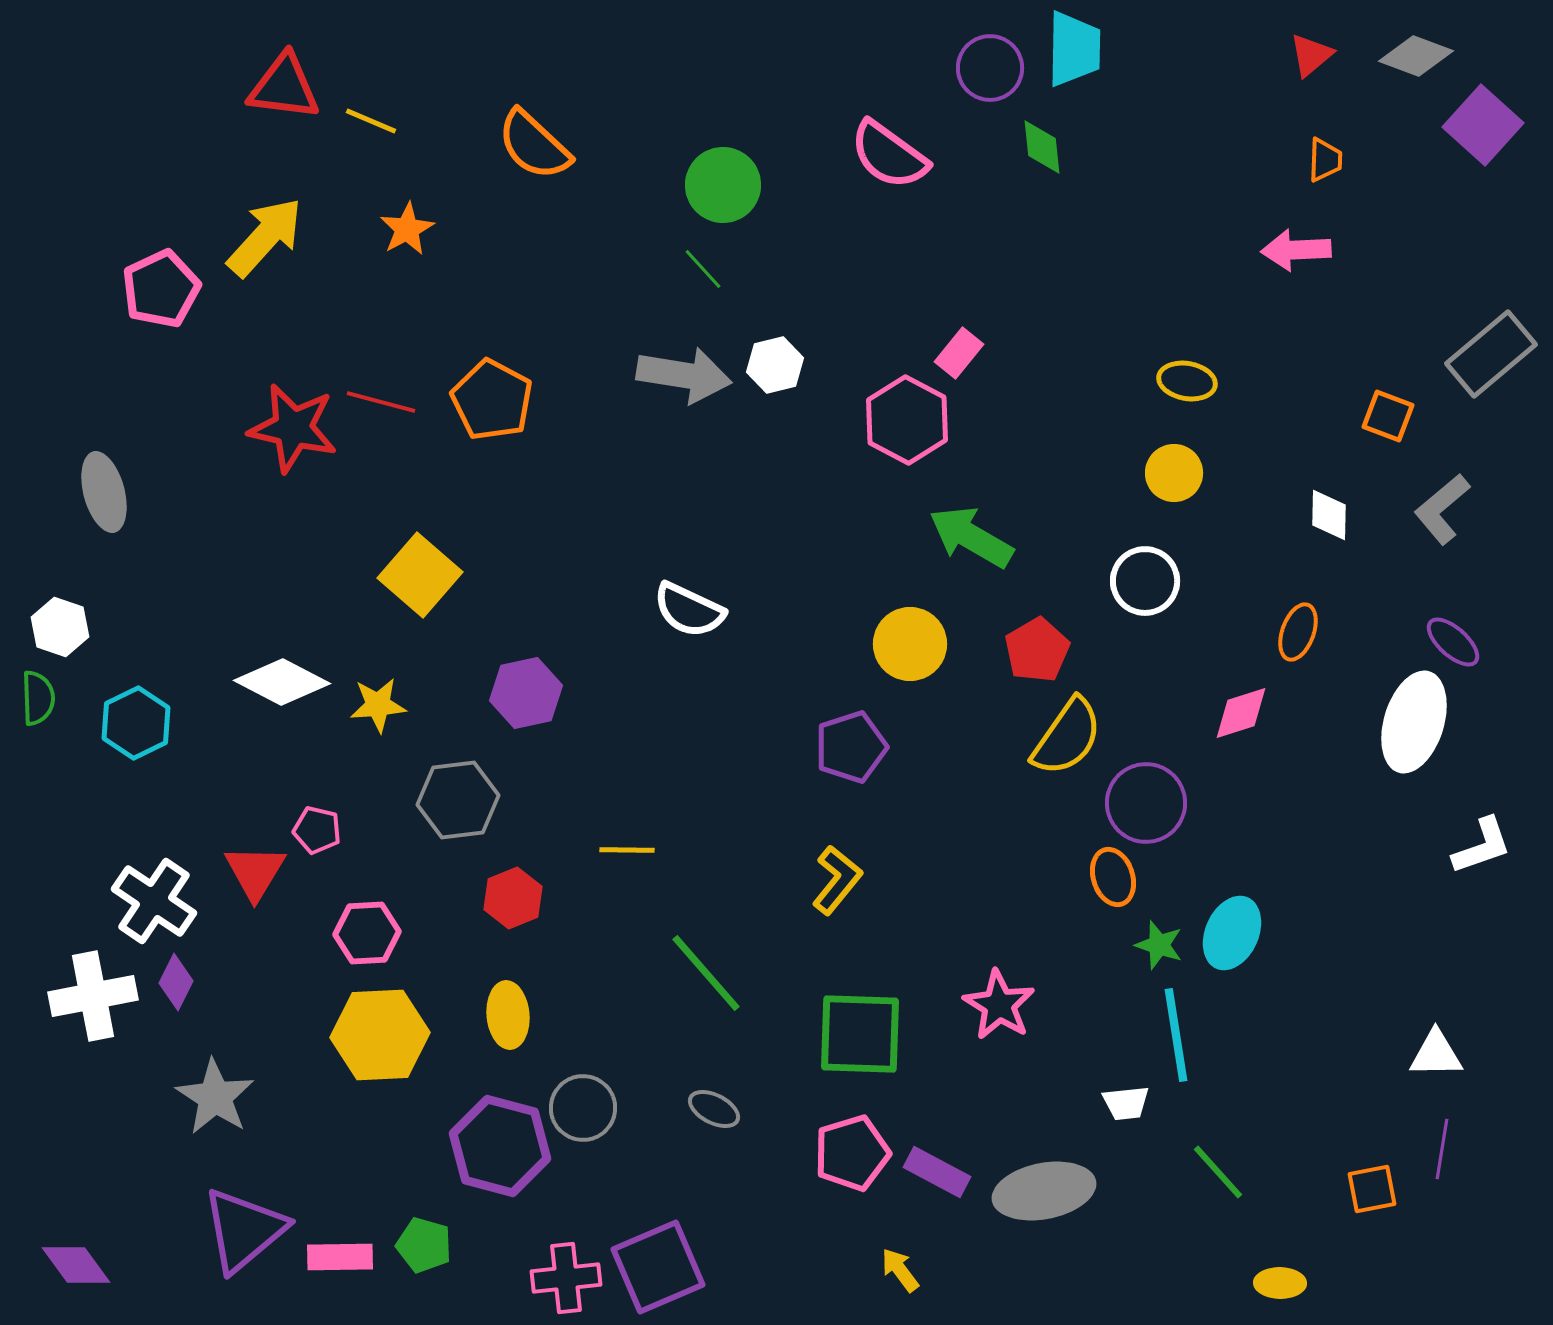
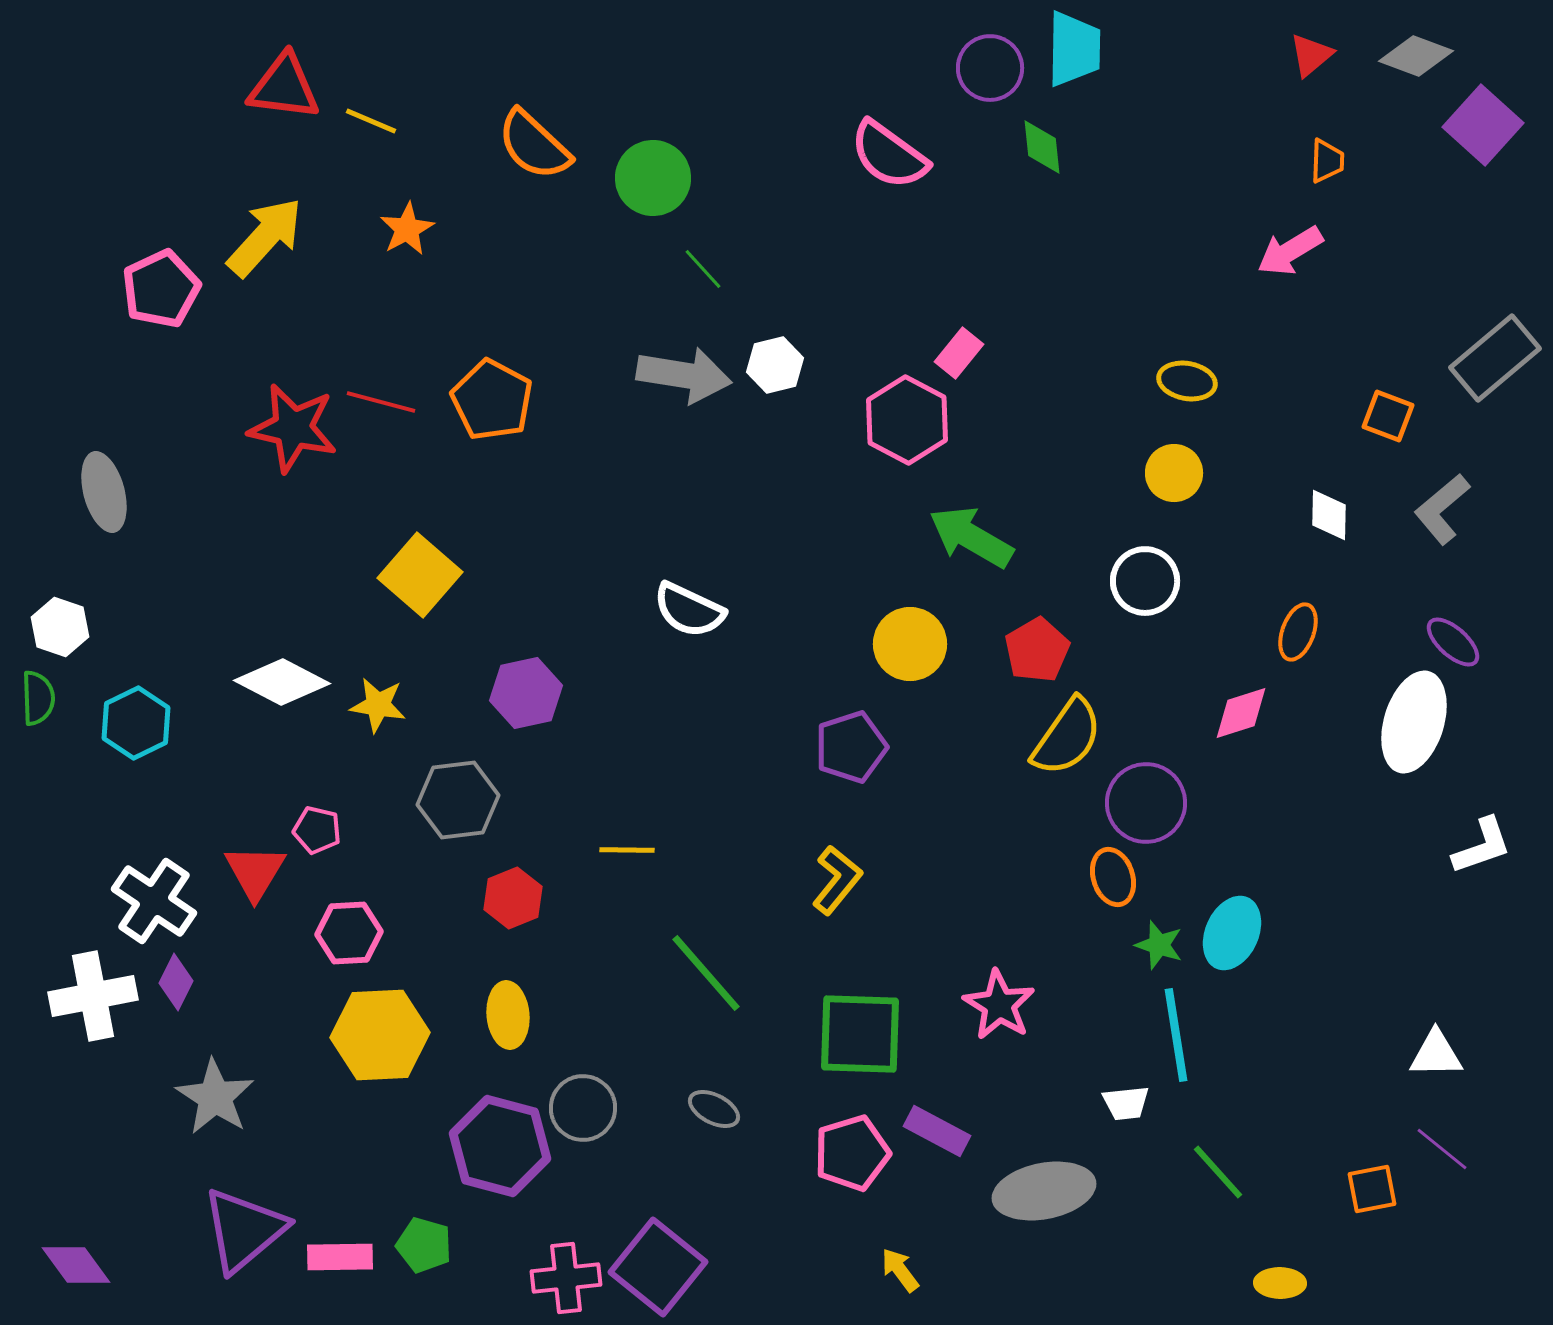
orange trapezoid at (1325, 160): moved 2 px right, 1 px down
green circle at (723, 185): moved 70 px left, 7 px up
pink arrow at (1296, 250): moved 6 px left, 1 px down; rotated 28 degrees counterclockwise
gray rectangle at (1491, 354): moved 4 px right, 4 px down
yellow star at (378, 705): rotated 14 degrees clockwise
pink hexagon at (367, 933): moved 18 px left
purple line at (1442, 1149): rotated 60 degrees counterclockwise
purple rectangle at (937, 1172): moved 41 px up
purple square at (658, 1267): rotated 28 degrees counterclockwise
